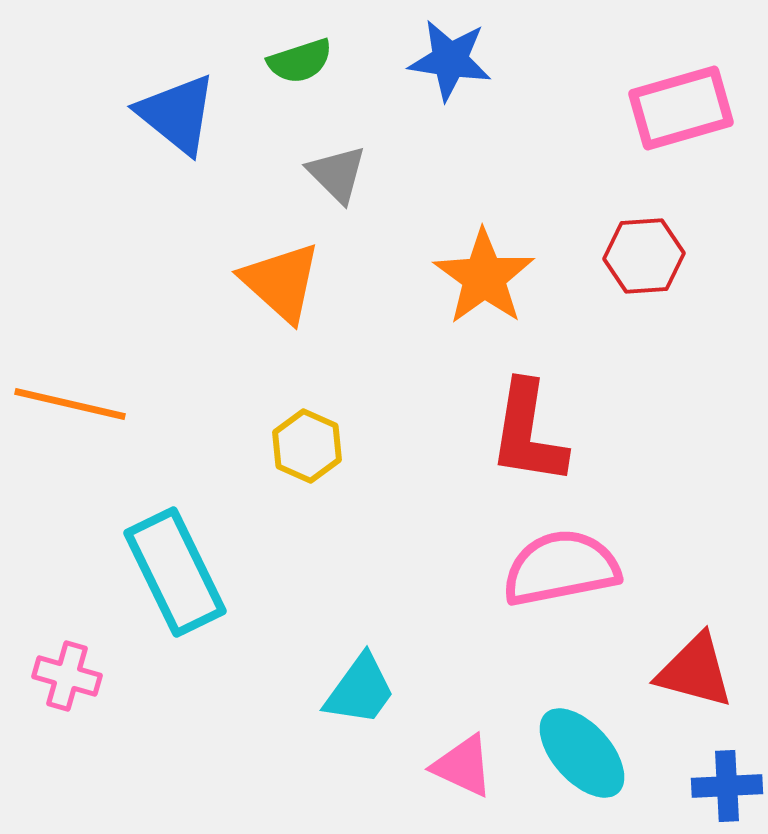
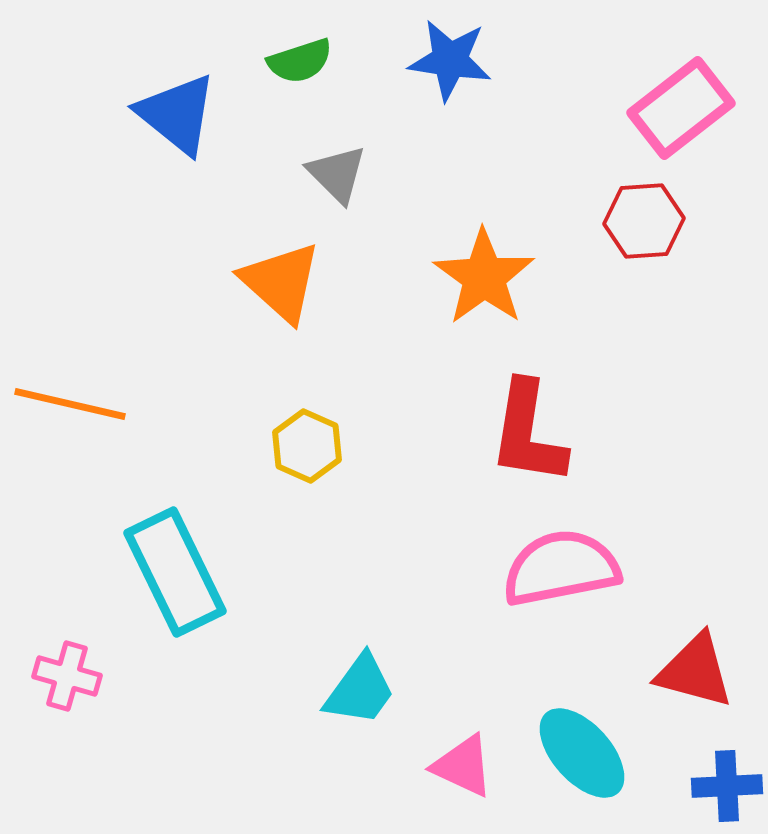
pink rectangle: rotated 22 degrees counterclockwise
red hexagon: moved 35 px up
